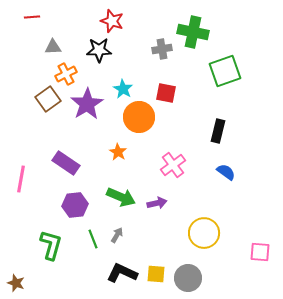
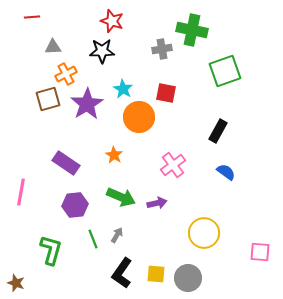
green cross: moved 1 px left, 2 px up
black star: moved 3 px right, 1 px down
brown square: rotated 20 degrees clockwise
black rectangle: rotated 15 degrees clockwise
orange star: moved 4 px left, 3 px down
pink line: moved 13 px down
green L-shape: moved 5 px down
black L-shape: rotated 80 degrees counterclockwise
